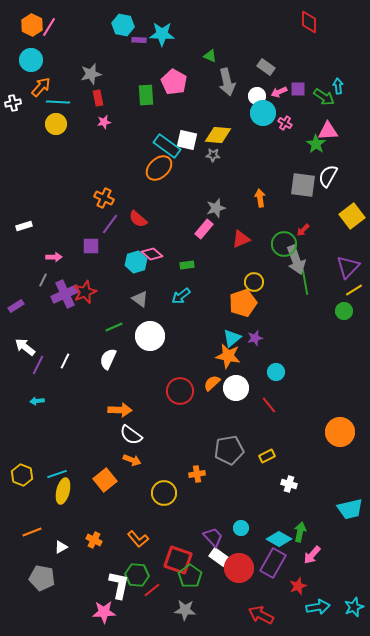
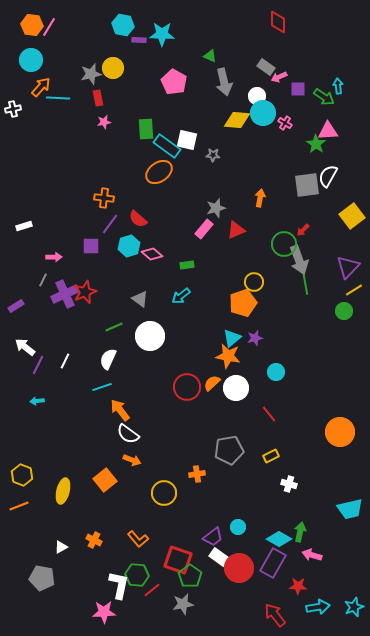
red diamond at (309, 22): moved 31 px left
orange hexagon at (32, 25): rotated 20 degrees counterclockwise
gray arrow at (227, 82): moved 3 px left
pink arrow at (279, 92): moved 15 px up
green rectangle at (146, 95): moved 34 px down
cyan line at (58, 102): moved 4 px up
white cross at (13, 103): moved 6 px down
yellow circle at (56, 124): moved 57 px right, 56 px up
yellow diamond at (218, 135): moved 19 px right, 15 px up
orange ellipse at (159, 168): moved 4 px down; rotated 8 degrees clockwise
gray square at (303, 185): moved 4 px right; rotated 16 degrees counterclockwise
orange cross at (104, 198): rotated 18 degrees counterclockwise
orange arrow at (260, 198): rotated 18 degrees clockwise
red triangle at (241, 239): moved 5 px left, 9 px up
gray arrow at (296, 260): moved 3 px right
cyan hexagon at (136, 262): moved 7 px left, 16 px up
red circle at (180, 391): moved 7 px right, 4 px up
red line at (269, 405): moved 9 px down
orange arrow at (120, 410): rotated 130 degrees counterclockwise
white semicircle at (131, 435): moved 3 px left, 1 px up
yellow rectangle at (267, 456): moved 4 px right
cyan line at (57, 474): moved 45 px right, 87 px up
cyan circle at (241, 528): moved 3 px left, 1 px up
orange line at (32, 532): moved 13 px left, 26 px up
purple trapezoid at (213, 537): rotated 95 degrees clockwise
pink arrow at (312, 555): rotated 66 degrees clockwise
red star at (298, 586): rotated 24 degrees clockwise
gray star at (185, 610): moved 2 px left, 6 px up; rotated 15 degrees counterclockwise
red arrow at (261, 615): moved 14 px right; rotated 25 degrees clockwise
